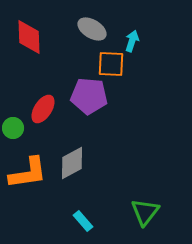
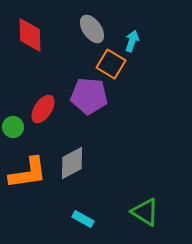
gray ellipse: rotated 24 degrees clockwise
red diamond: moved 1 px right, 2 px up
orange square: rotated 28 degrees clockwise
green circle: moved 1 px up
green triangle: rotated 36 degrees counterclockwise
cyan rectangle: moved 2 px up; rotated 20 degrees counterclockwise
